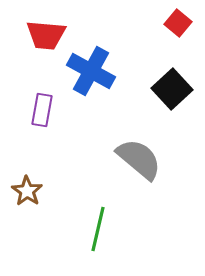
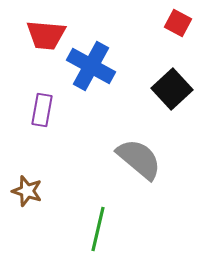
red square: rotated 12 degrees counterclockwise
blue cross: moved 5 px up
brown star: rotated 16 degrees counterclockwise
